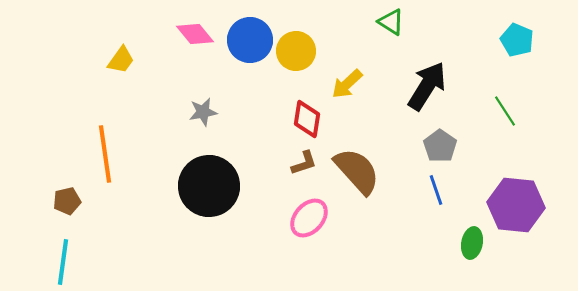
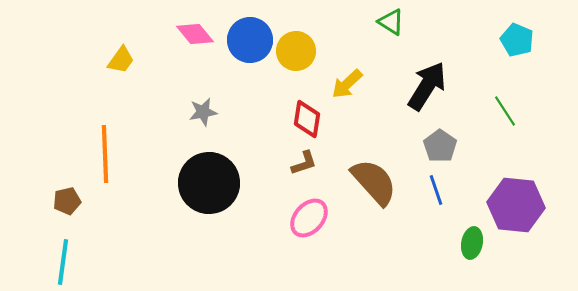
orange line: rotated 6 degrees clockwise
brown semicircle: moved 17 px right, 11 px down
black circle: moved 3 px up
